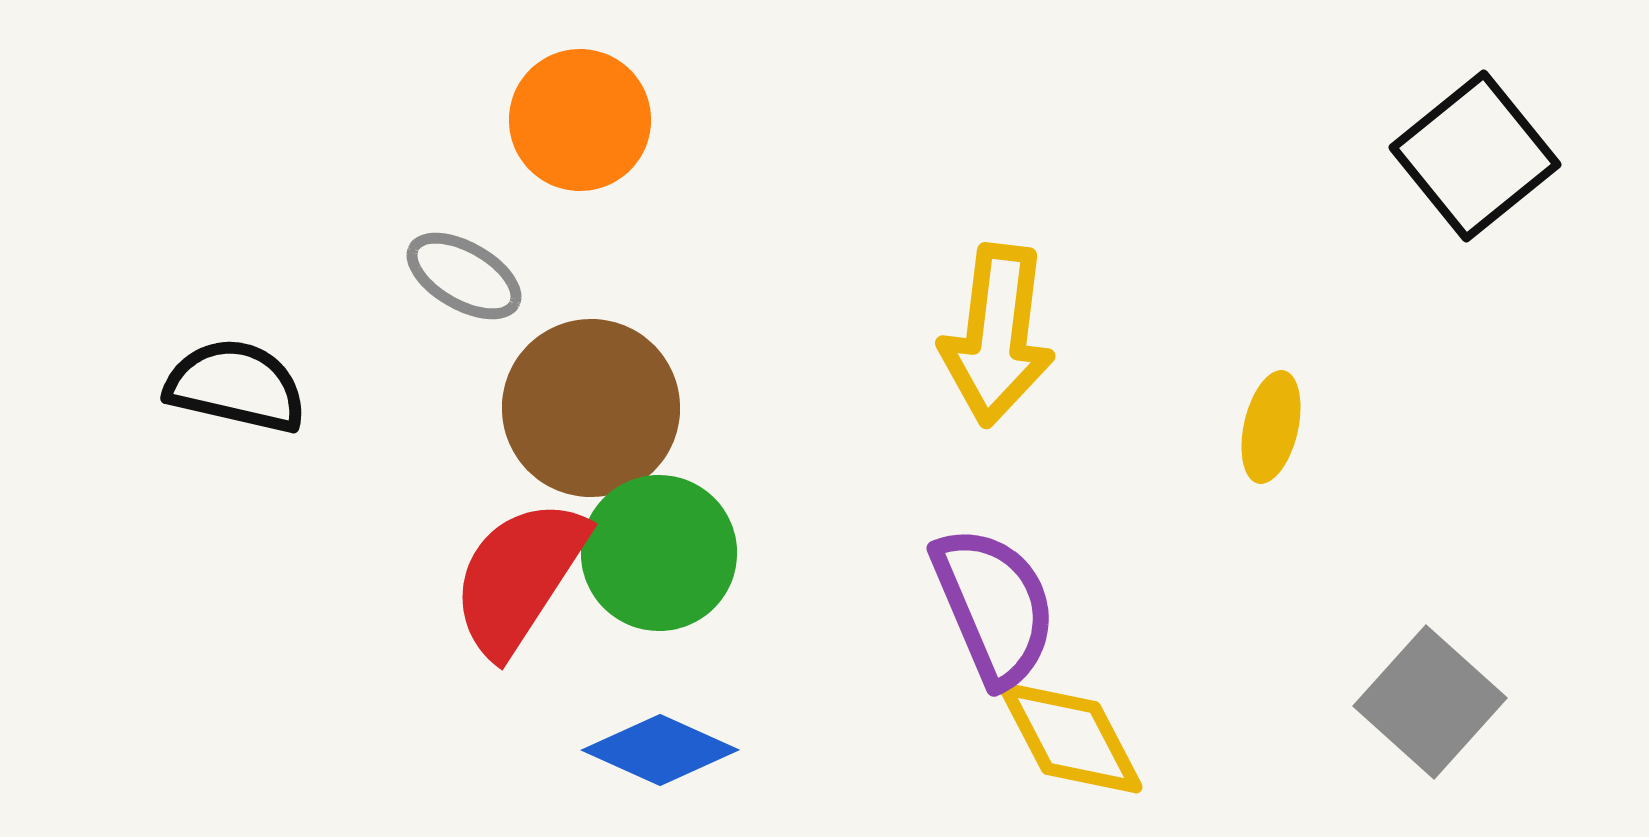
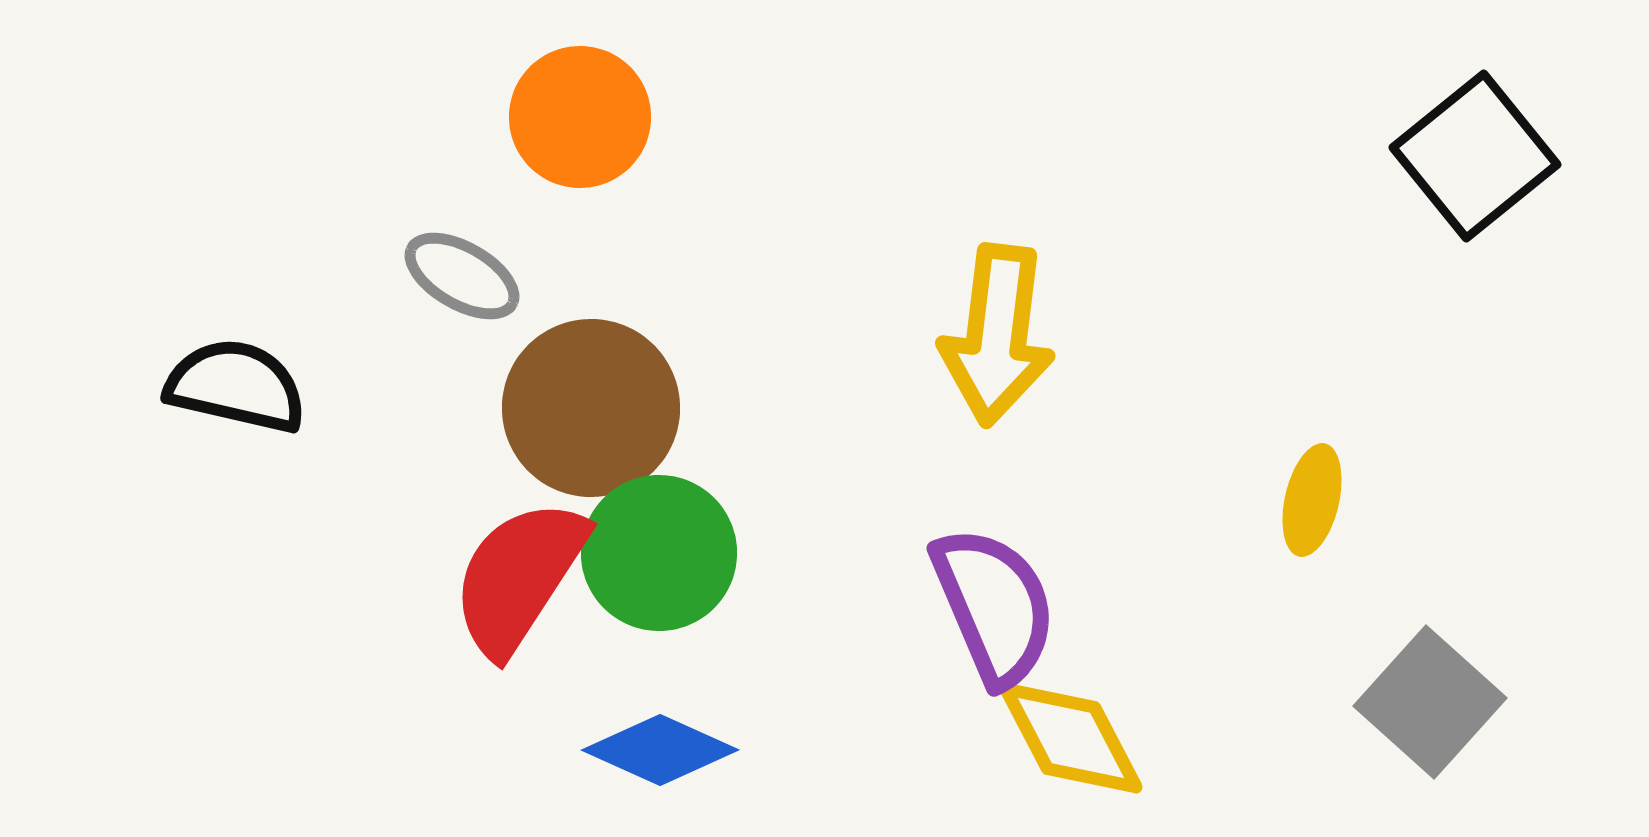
orange circle: moved 3 px up
gray ellipse: moved 2 px left
yellow ellipse: moved 41 px right, 73 px down
